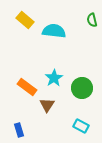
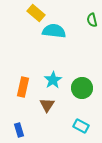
yellow rectangle: moved 11 px right, 7 px up
cyan star: moved 1 px left, 2 px down
orange rectangle: moved 4 px left; rotated 66 degrees clockwise
